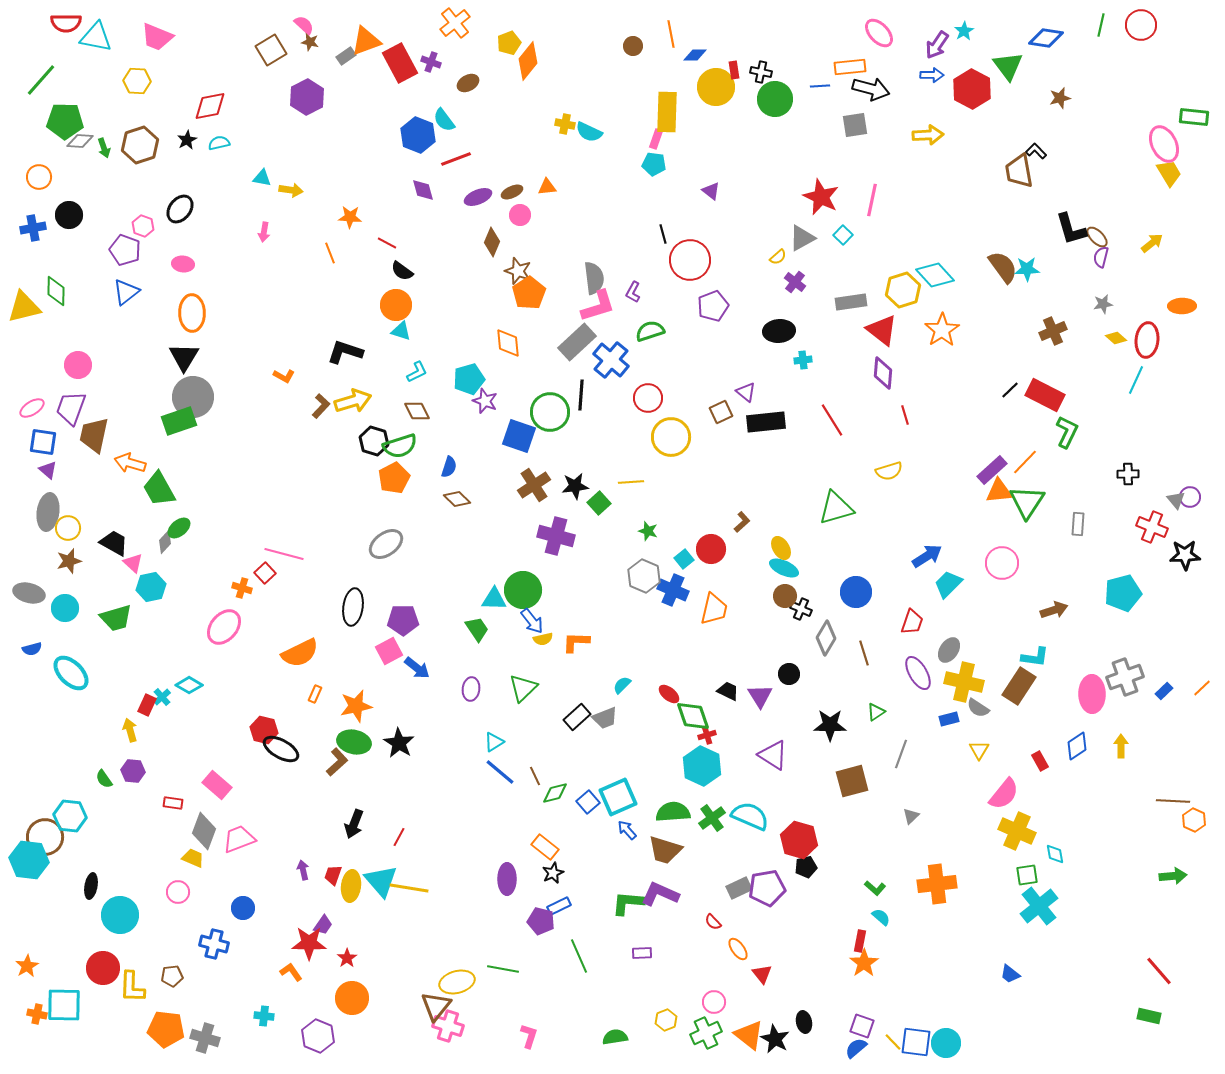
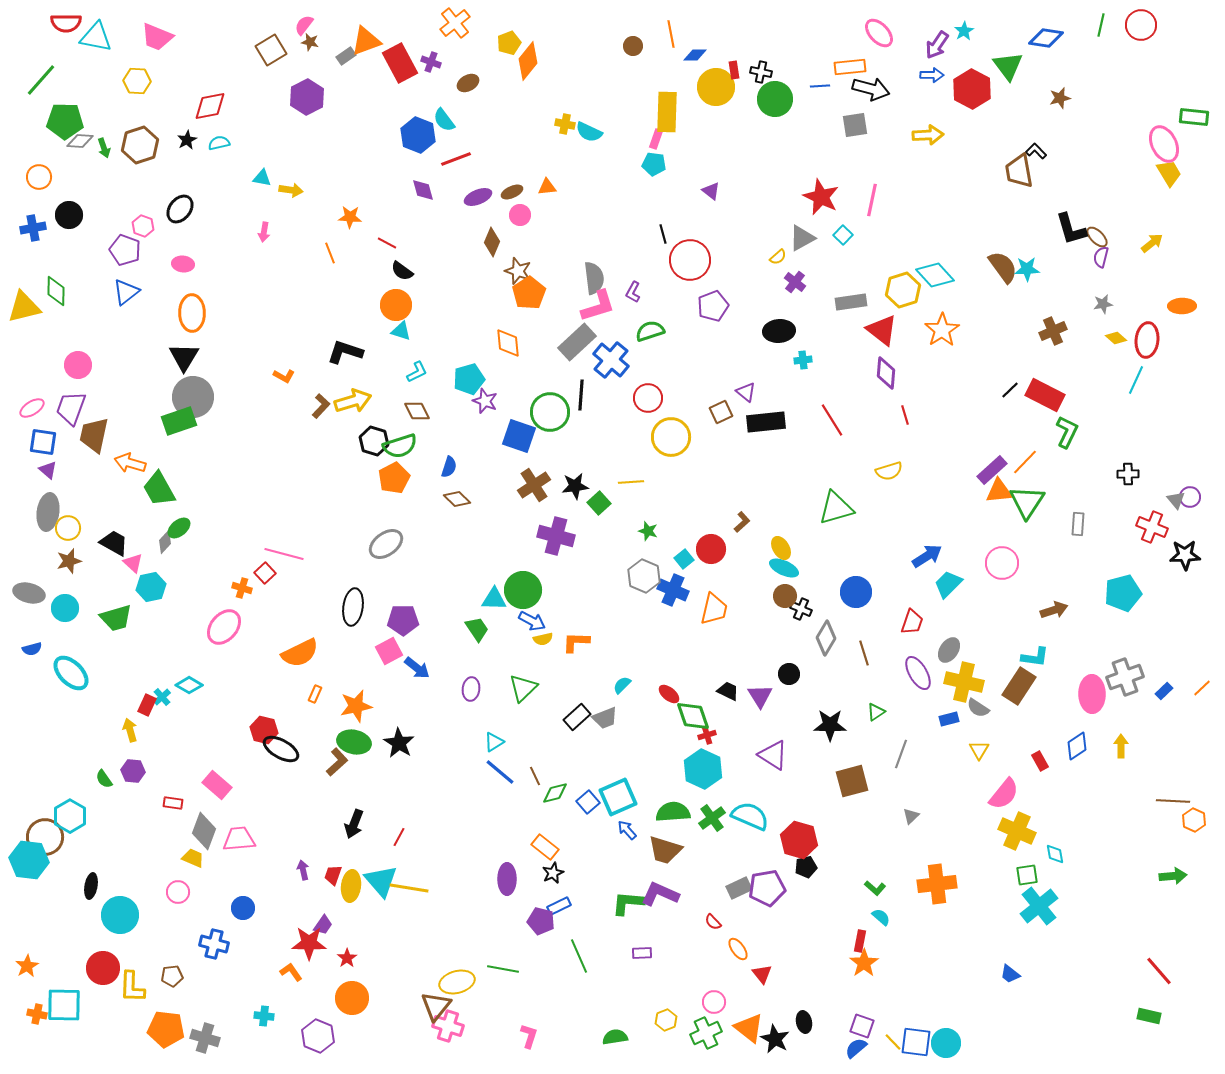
pink semicircle at (304, 25): rotated 95 degrees counterclockwise
purple diamond at (883, 373): moved 3 px right
blue arrow at (532, 621): rotated 24 degrees counterclockwise
cyan hexagon at (702, 766): moved 1 px right, 3 px down
cyan hexagon at (70, 816): rotated 24 degrees clockwise
pink trapezoid at (239, 839): rotated 16 degrees clockwise
orange triangle at (749, 1035): moved 7 px up
